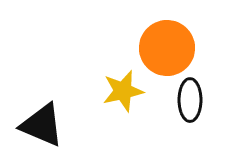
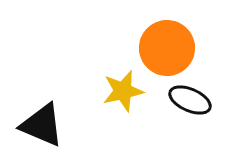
black ellipse: rotated 66 degrees counterclockwise
